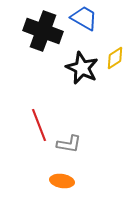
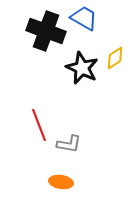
black cross: moved 3 px right
orange ellipse: moved 1 px left, 1 px down
